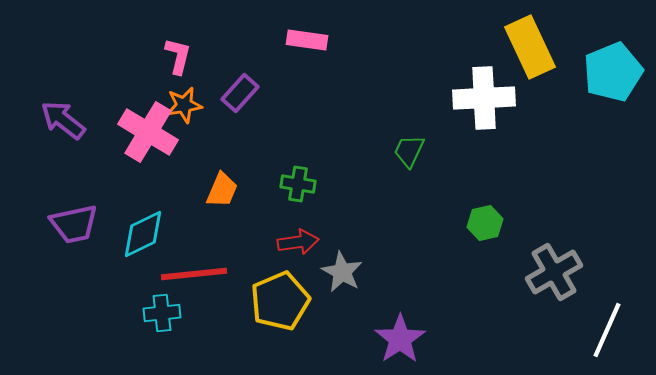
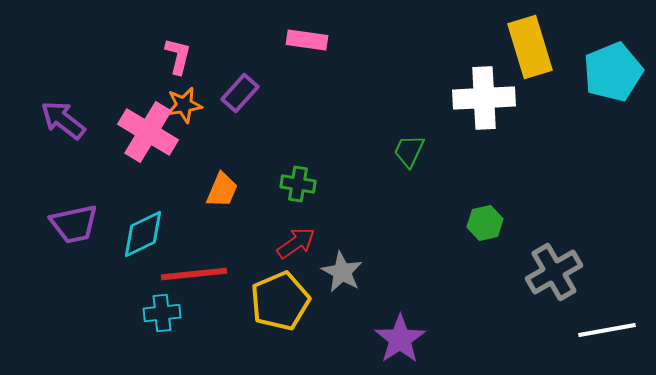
yellow rectangle: rotated 8 degrees clockwise
red arrow: moved 2 px left, 1 px down; rotated 27 degrees counterclockwise
white line: rotated 56 degrees clockwise
